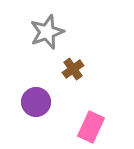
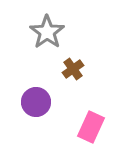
gray star: rotated 16 degrees counterclockwise
